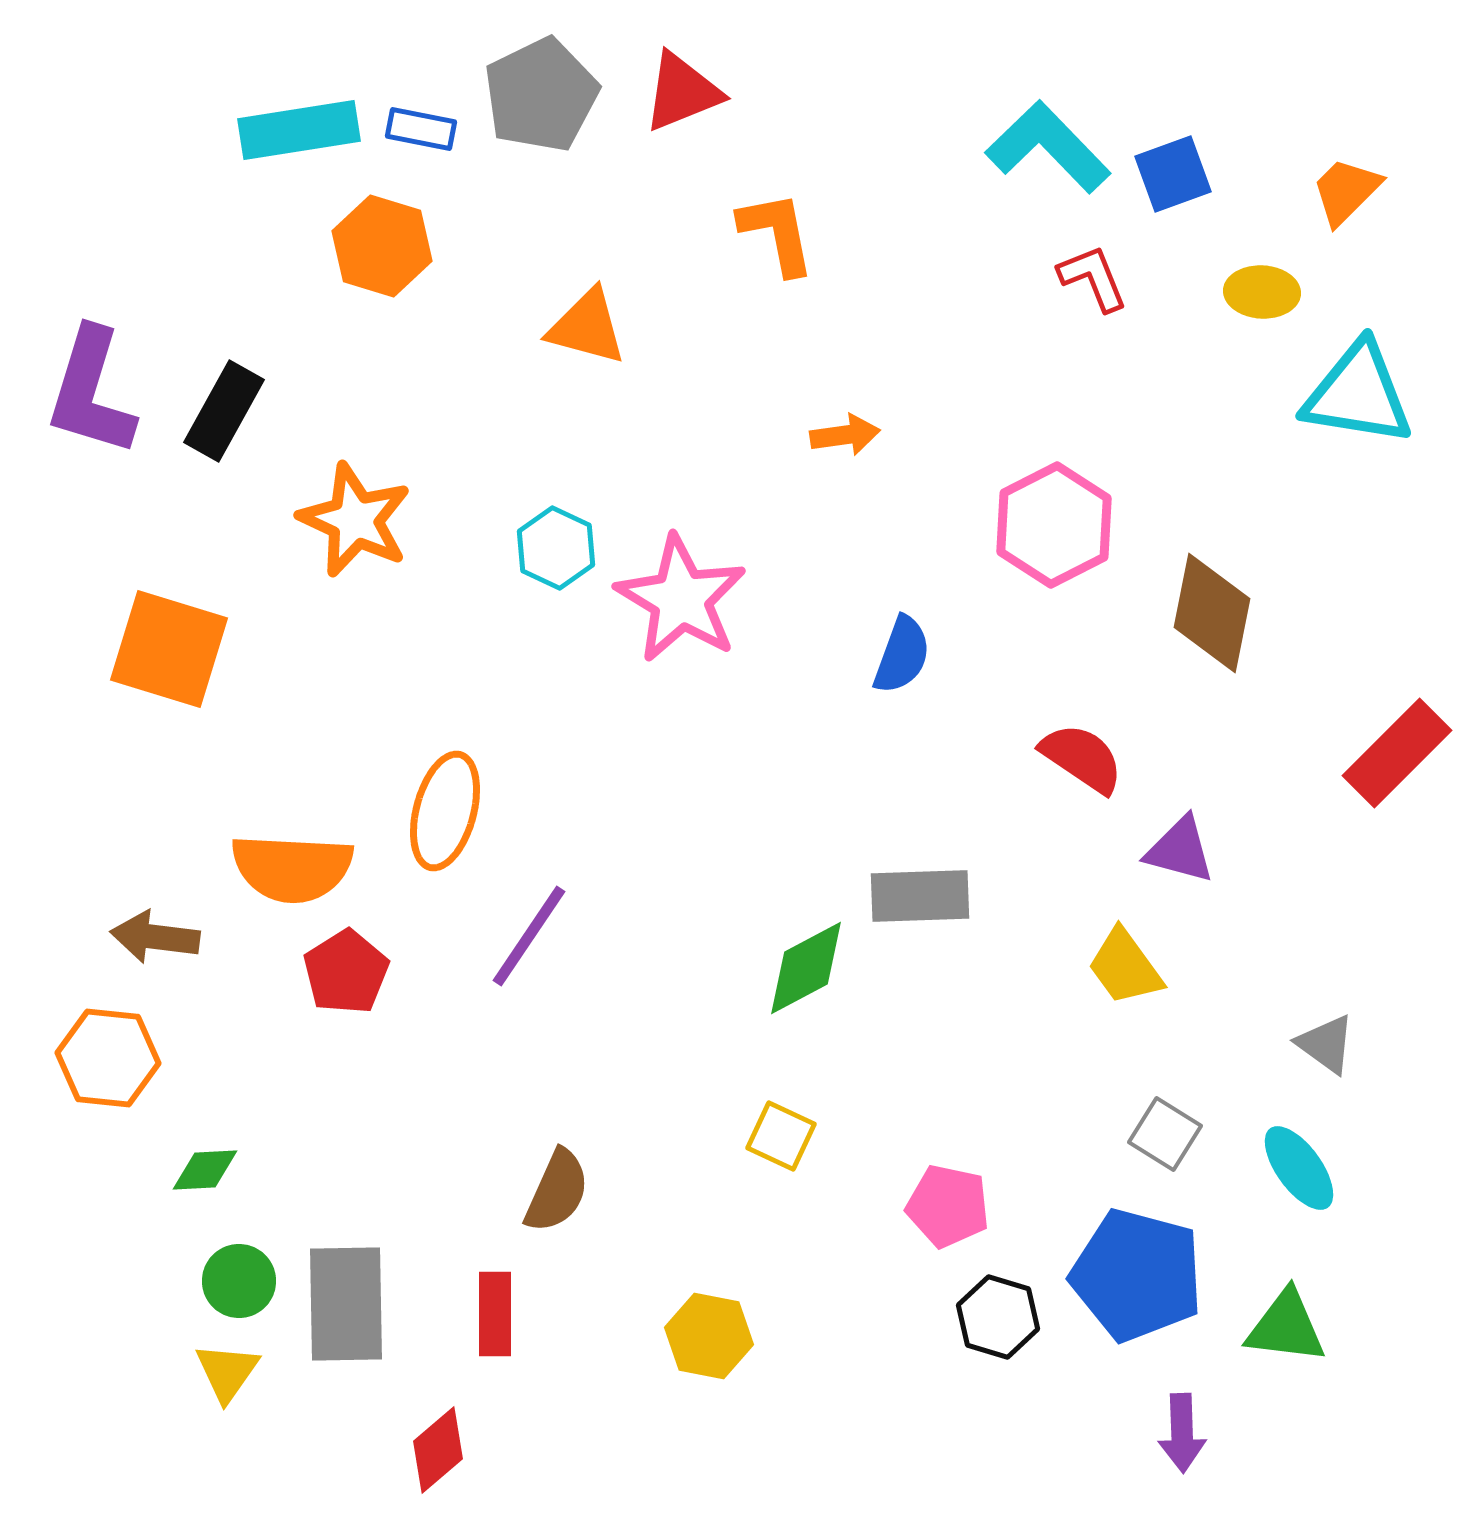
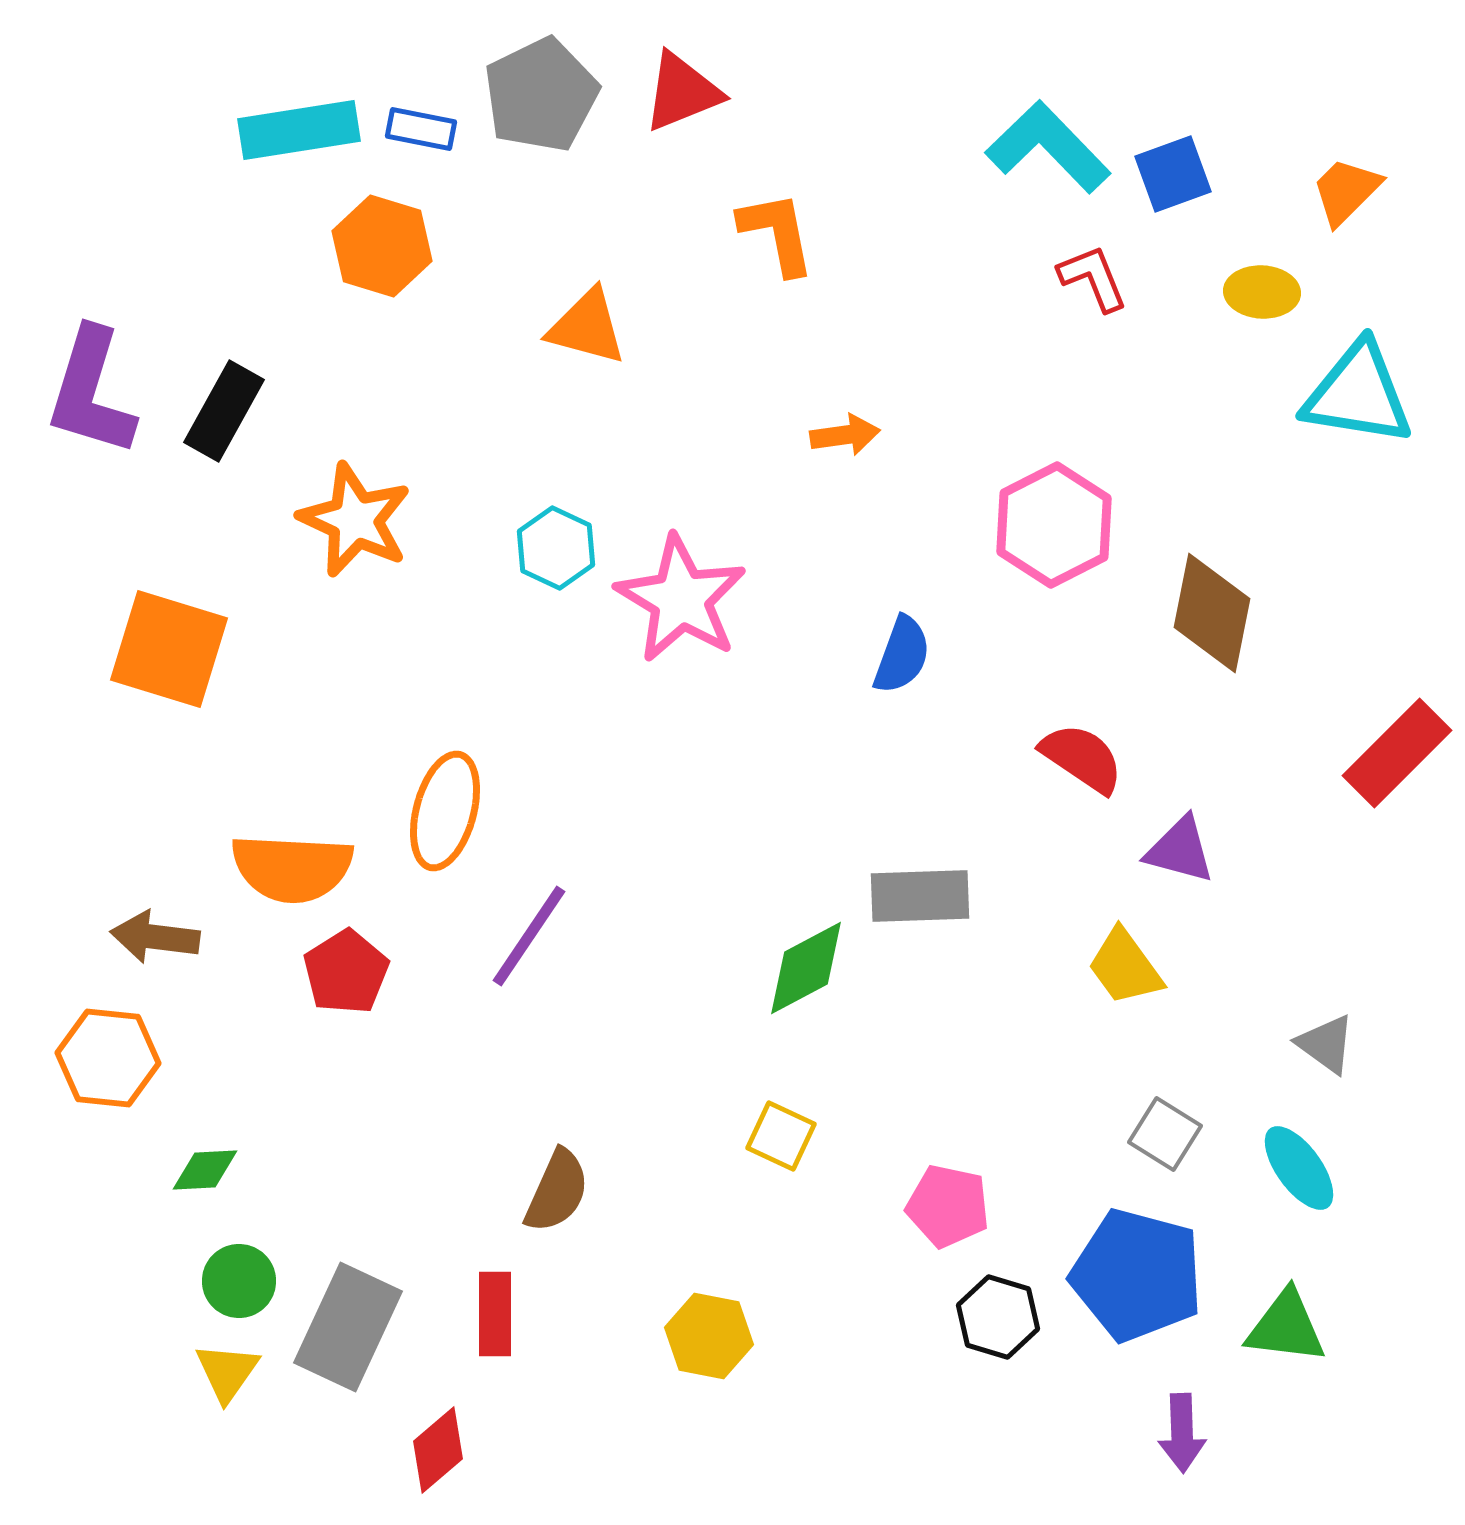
gray rectangle at (346, 1304): moved 2 px right, 23 px down; rotated 26 degrees clockwise
